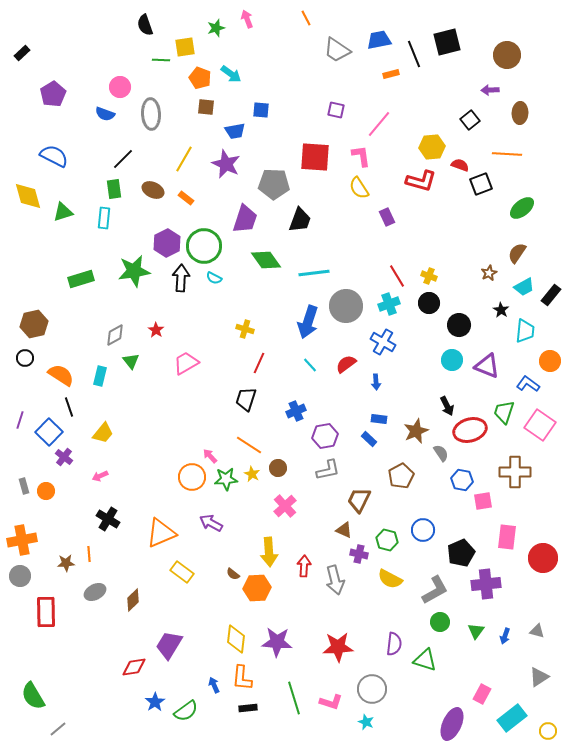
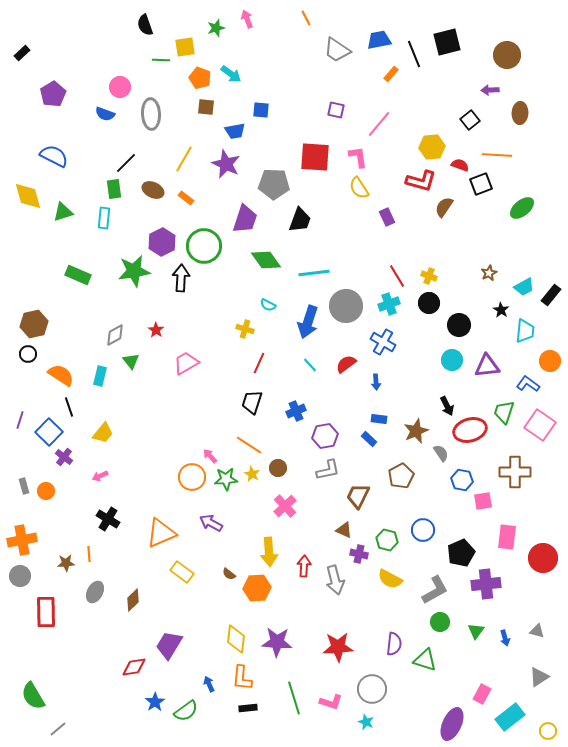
orange rectangle at (391, 74): rotated 35 degrees counterclockwise
orange line at (507, 154): moved 10 px left, 1 px down
pink L-shape at (361, 156): moved 3 px left, 1 px down
black line at (123, 159): moved 3 px right, 4 px down
purple hexagon at (167, 243): moved 5 px left, 1 px up
brown semicircle at (517, 253): moved 73 px left, 46 px up
cyan semicircle at (214, 278): moved 54 px right, 27 px down
green rectangle at (81, 279): moved 3 px left, 4 px up; rotated 40 degrees clockwise
black circle at (25, 358): moved 3 px right, 4 px up
purple triangle at (487, 366): rotated 28 degrees counterclockwise
black trapezoid at (246, 399): moved 6 px right, 3 px down
brown trapezoid at (359, 500): moved 1 px left, 4 px up
brown semicircle at (233, 574): moved 4 px left
gray ellipse at (95, 592): rotated 35 degrees counterclockwise
blue arrow at (505, 636): moved 2 px down; rotated 35 degrees counterclockwise
blue arrow at (214, 685): moved 5 px left, 1 px up
cyan rectangle at (512, 718): moved 2 px left, 1 px up
